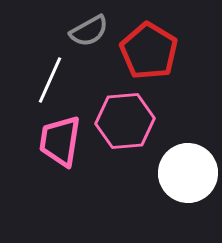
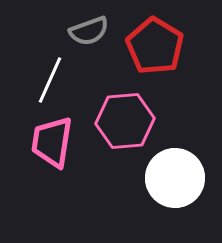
gray semicircle: rotated 9 degrees clockwise
red pentagon: moved 6 px right, 5 px up
pink trapezoid: moved 8 px left, 1 px down
white circle: moved 13 px left, 5 px down
